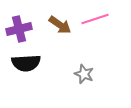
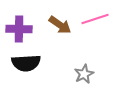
purple cross: rotated 15 degrees clockwise
gray star: rotated 24 degrees clockwise
